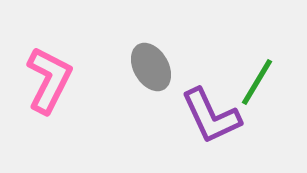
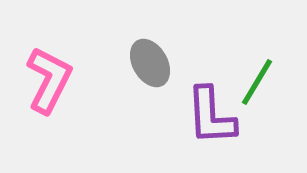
gray ellipse: moved 1 px left, 4 px up
purple L-shape: rotated 22 degrees clockwise
